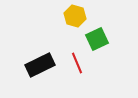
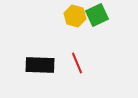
green square: moved 24 px up
black rectangle: rotated 28 degrees clockwise
